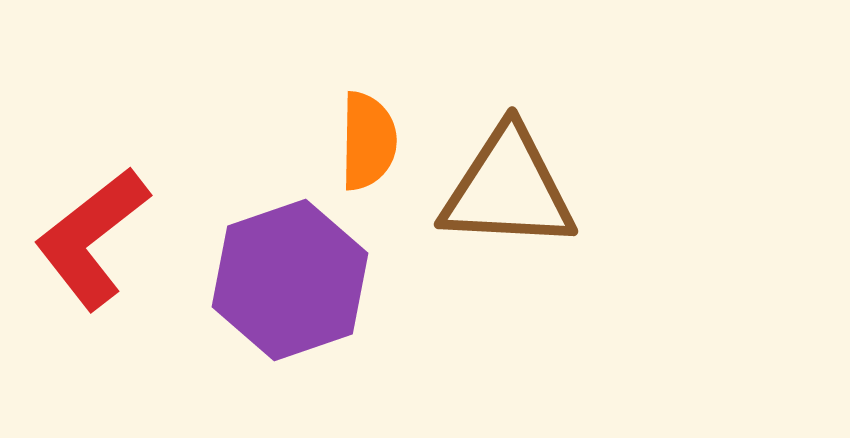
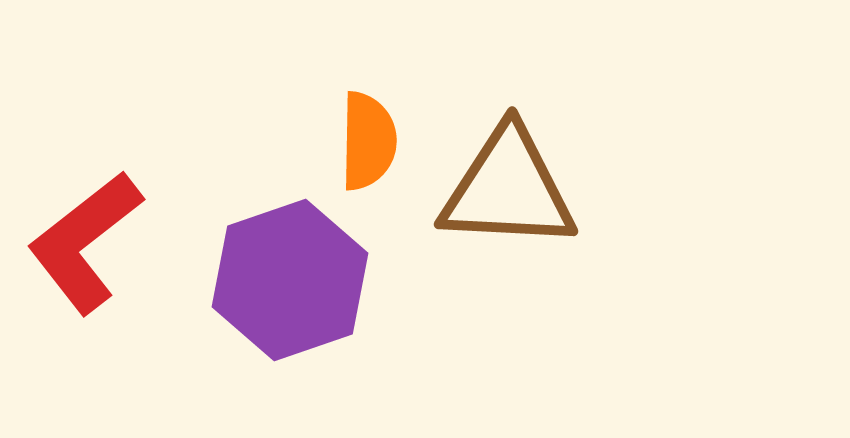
red L-shape: moved 7 px left, 4 px down
